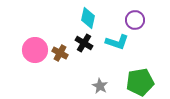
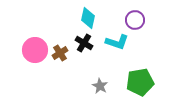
brown cross: rotated 28 degrees clockwise
